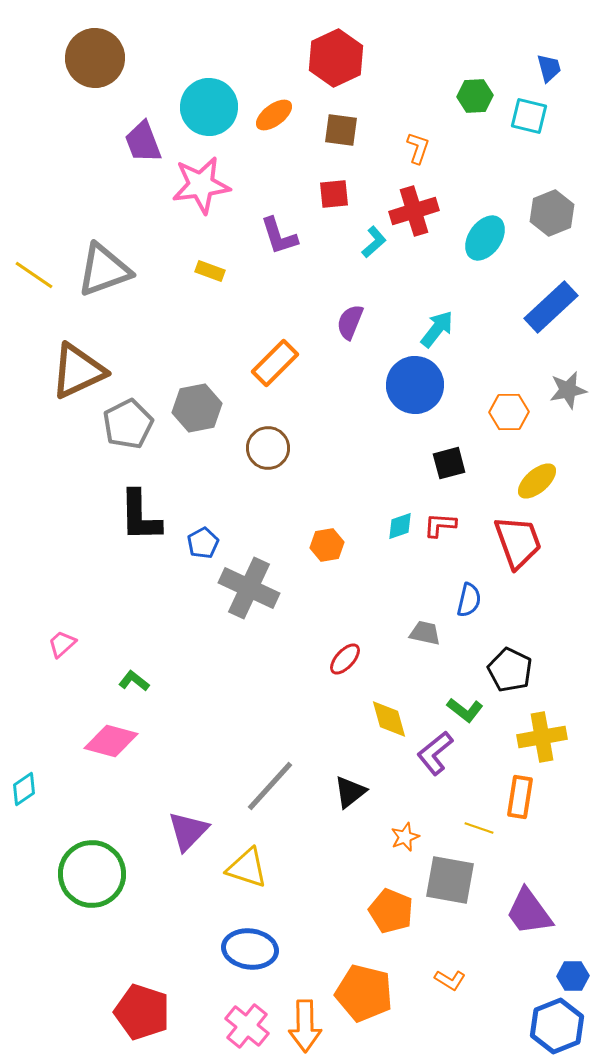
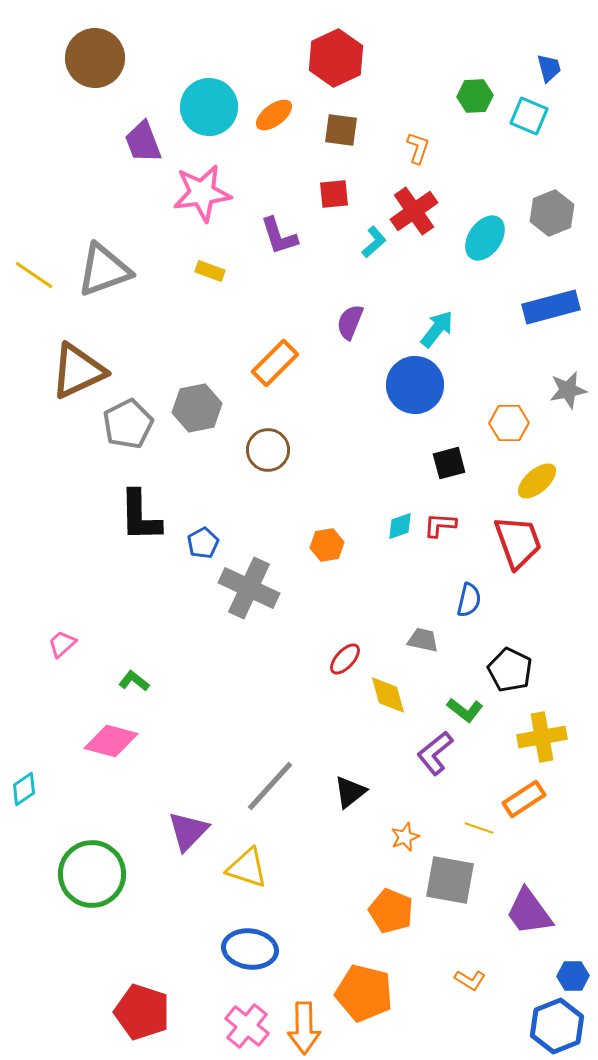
cyan square at (529, 116): rotated 9 degrees clockwise
pink star at (201, 185): moved 1 px right, 8 px down
red cross at (414, 211): rotated 18 degrees counterclockwise
blue rectangle at (551, 307): rotated 28 degrees clockwise
orange hexagon at (509, 412): moved 11 px down
brown circle at (268, 448): moved 2 px down
gray trapezoid at (425, 633): moved 2 px left, 7 px down
yellow diamond at (389, 719): moved 1 px left, 24 px up
orange rectangle at (520, 797): moved 4 px right, 2 px down; rotated 48 degrees clockwise
orange L-shape at (450, 980): moved 20 px right
orange arrow at (305, 1026): moved 1 px left, 2 px down
